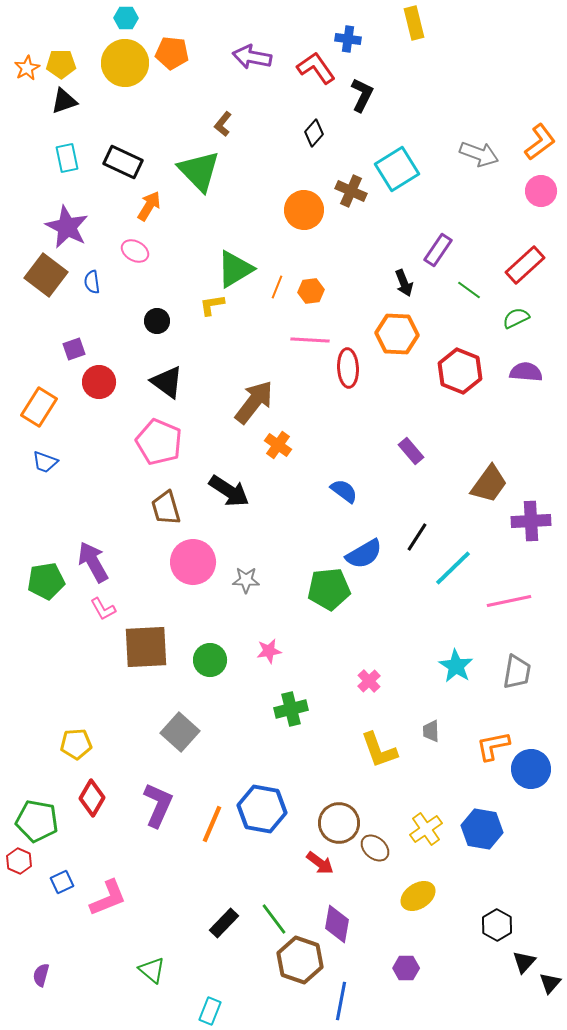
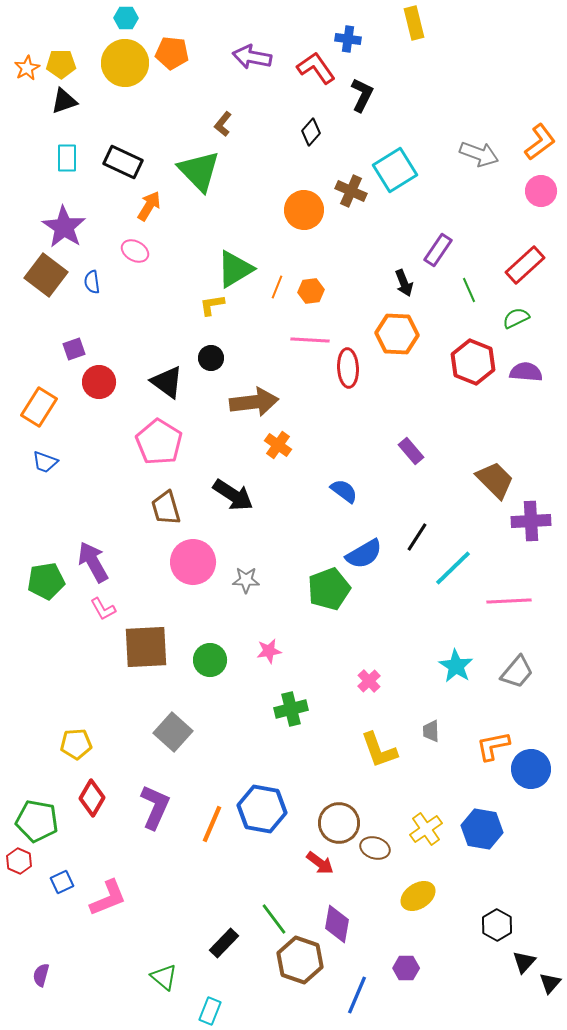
black diamond at (314, 133): moved 3 px left, 1 px up
cyan rectangle at (67, 158): rotated 12 degrees clockwise
cyan square at (397, 169): moved 2 px left, 1 px down
purple star at (67, 227): moved 3 px left; rotated 6 degrees clockwise
green line at (469, 290): rotated 30 degrees clockwise
black circle at (157, 321): moved 54 px right, 37 px down
red hexagon at (460, 371): moved 13 px right, 9 px up
brown arrow at (254, 402): rotated 45 degrees clockwise
pink pentagon at (159, 442): rotated 9 degrees clockwise
brown trapezoid at (489, 484): moved 6 px right, 4 px up; rotated 81 degrees counterclockwise
black arrow at (229, 491): moved 4 px right, 4 px down
green pentagon at (329, 589): rotated 15 degrees counterclockwise
pink line at (509, 601): rotated 9 degrees clockwise
gray trapezoid at (517, 672): rotated 30 degrees clockwise
gray square at (180, 732): moved 7 px left
purple L-shape at (158, 805): moved 3 px left, 2 px down
brown ellipse at (375, 848): rotated 24 degrees counterclockwise
black rectangle at (224, 923): moved 20 px down
green triangle at (152, 970): moved 12 px right, 7 px down
blue line at (341, 1001): moved 16 px right, 6 px up; rotated 12 degrees clockwise
